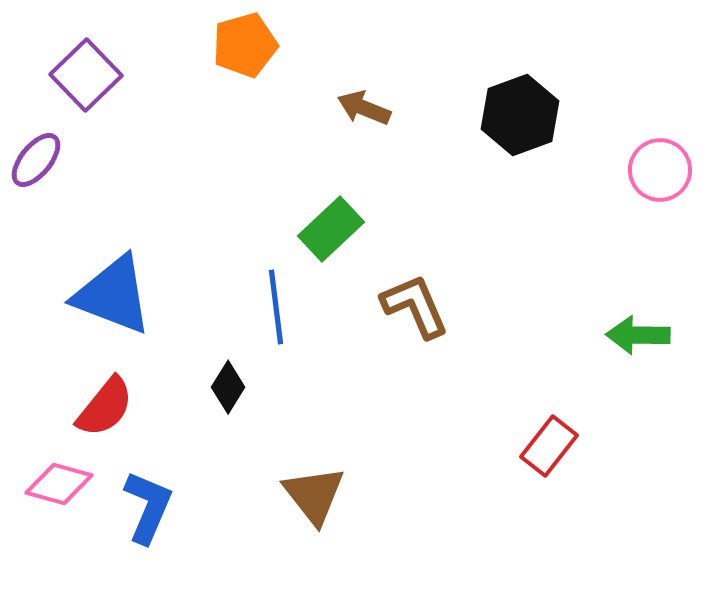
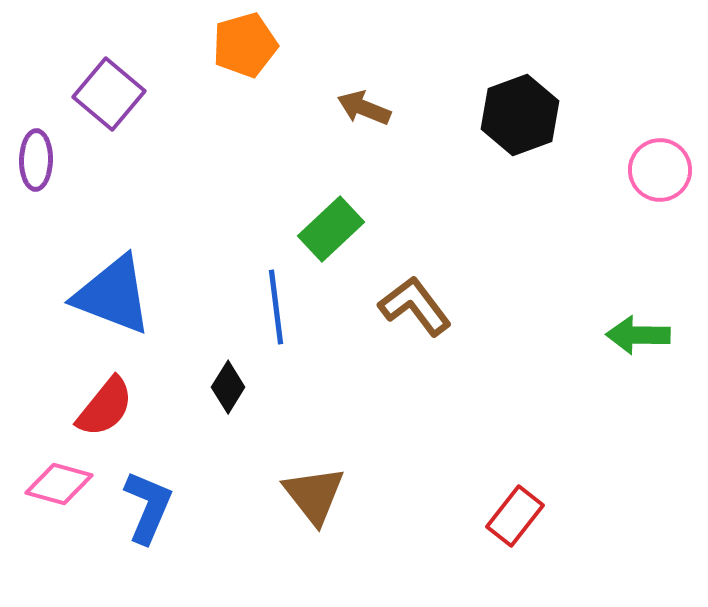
purple square: moved 23 px right, 19 px down; rotated 6 degrees counterclockwise
purple ellipse: rotated 38 degrees counterclockwise
brown L-shape: rotated 14 degrees counterclockwise
red rectangle: moved 34 px left, 70 px down
